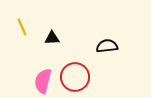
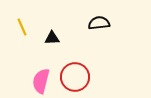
black semicircle: moved 8 px left, 23 px up
pink semicircle: moved 2 px left
